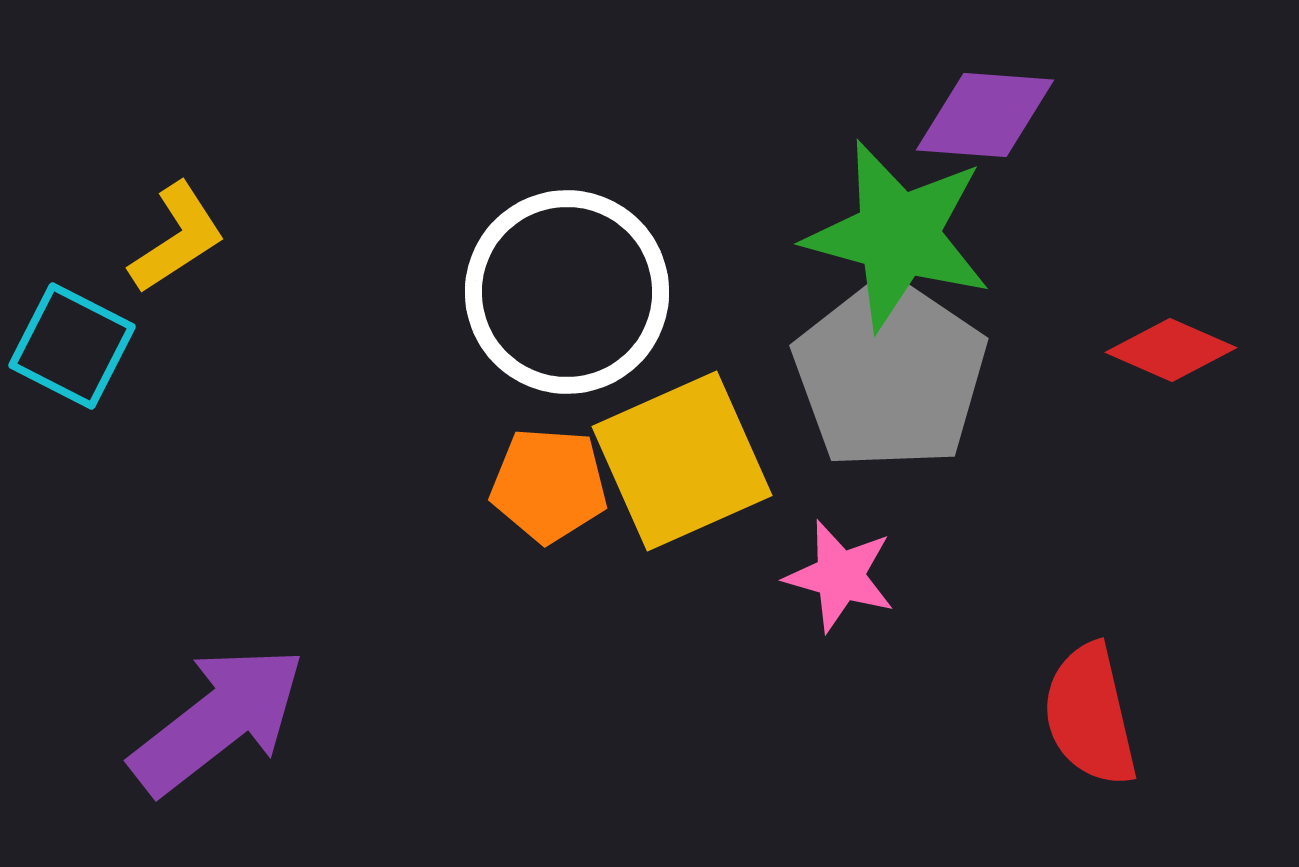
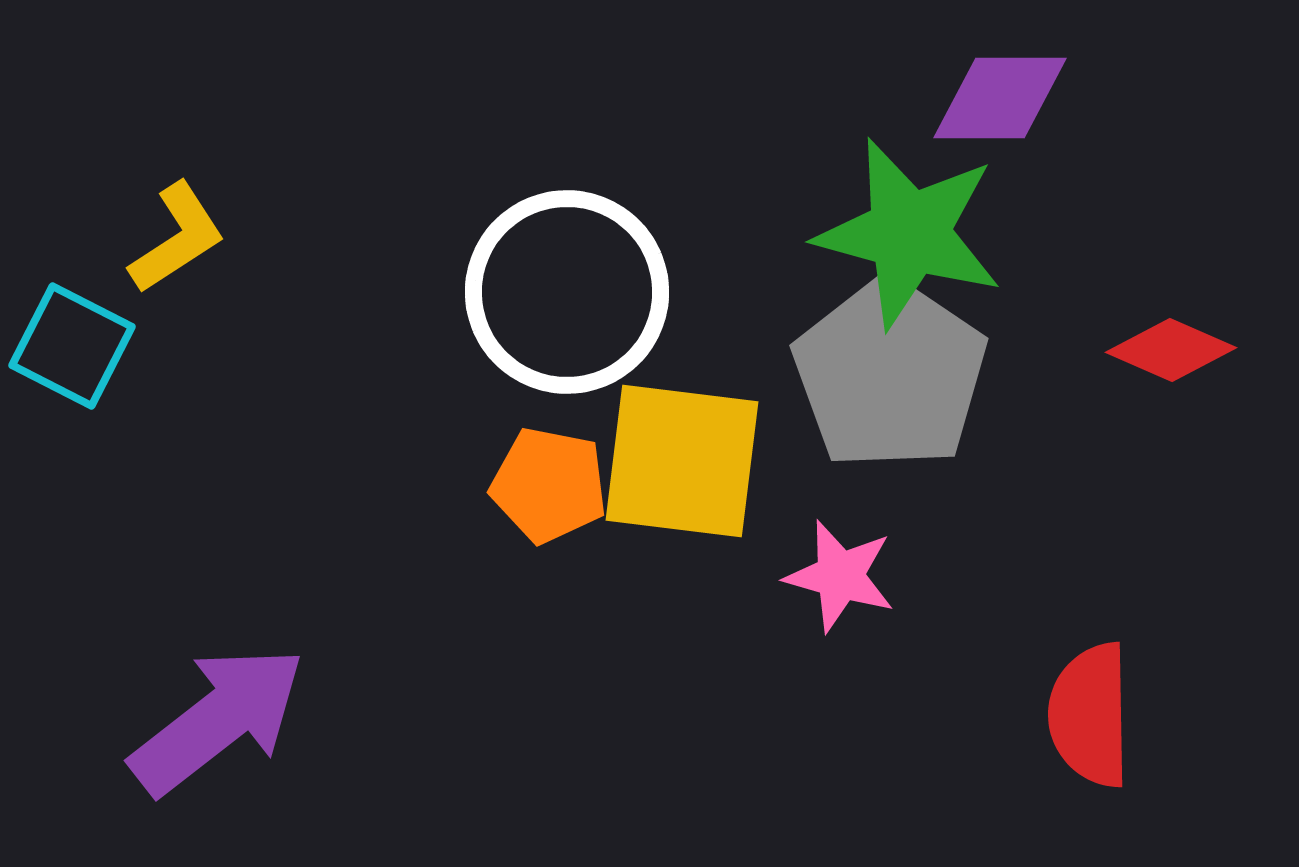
purple diamond: moved 15 px right, 17 px up; rotated 4 degrees counterclockwise
green star: moved 11 px right, 2 px up
yellow square: rotated 31 degrees clockwise
orange pentagon: rotated 7 degrees clockwise
red semicircle: rotated 12 degrees clockwise
